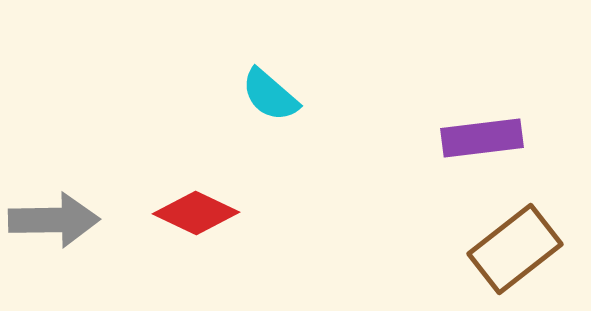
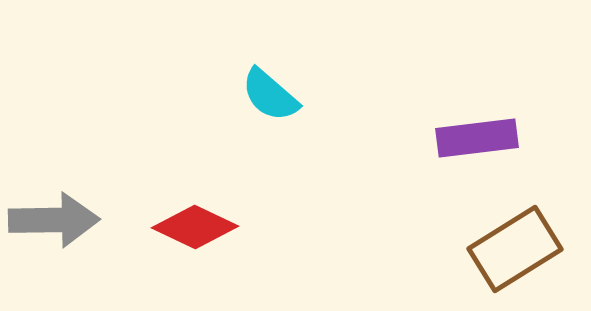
purple rectangle: moved 5 px left
red diamond: moved 1 px left, 14 px down
brown rectangle: rotated 6 degrees clockwise
